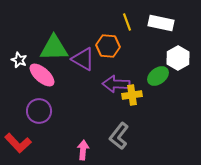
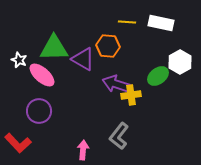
yellow line: rotated 66 degrees counterclockwise
white hexagon: moved 2 px right, 4 px down
purple arrow: rotated 16 degrees clockwise
yellow cross: moved 1 px left
